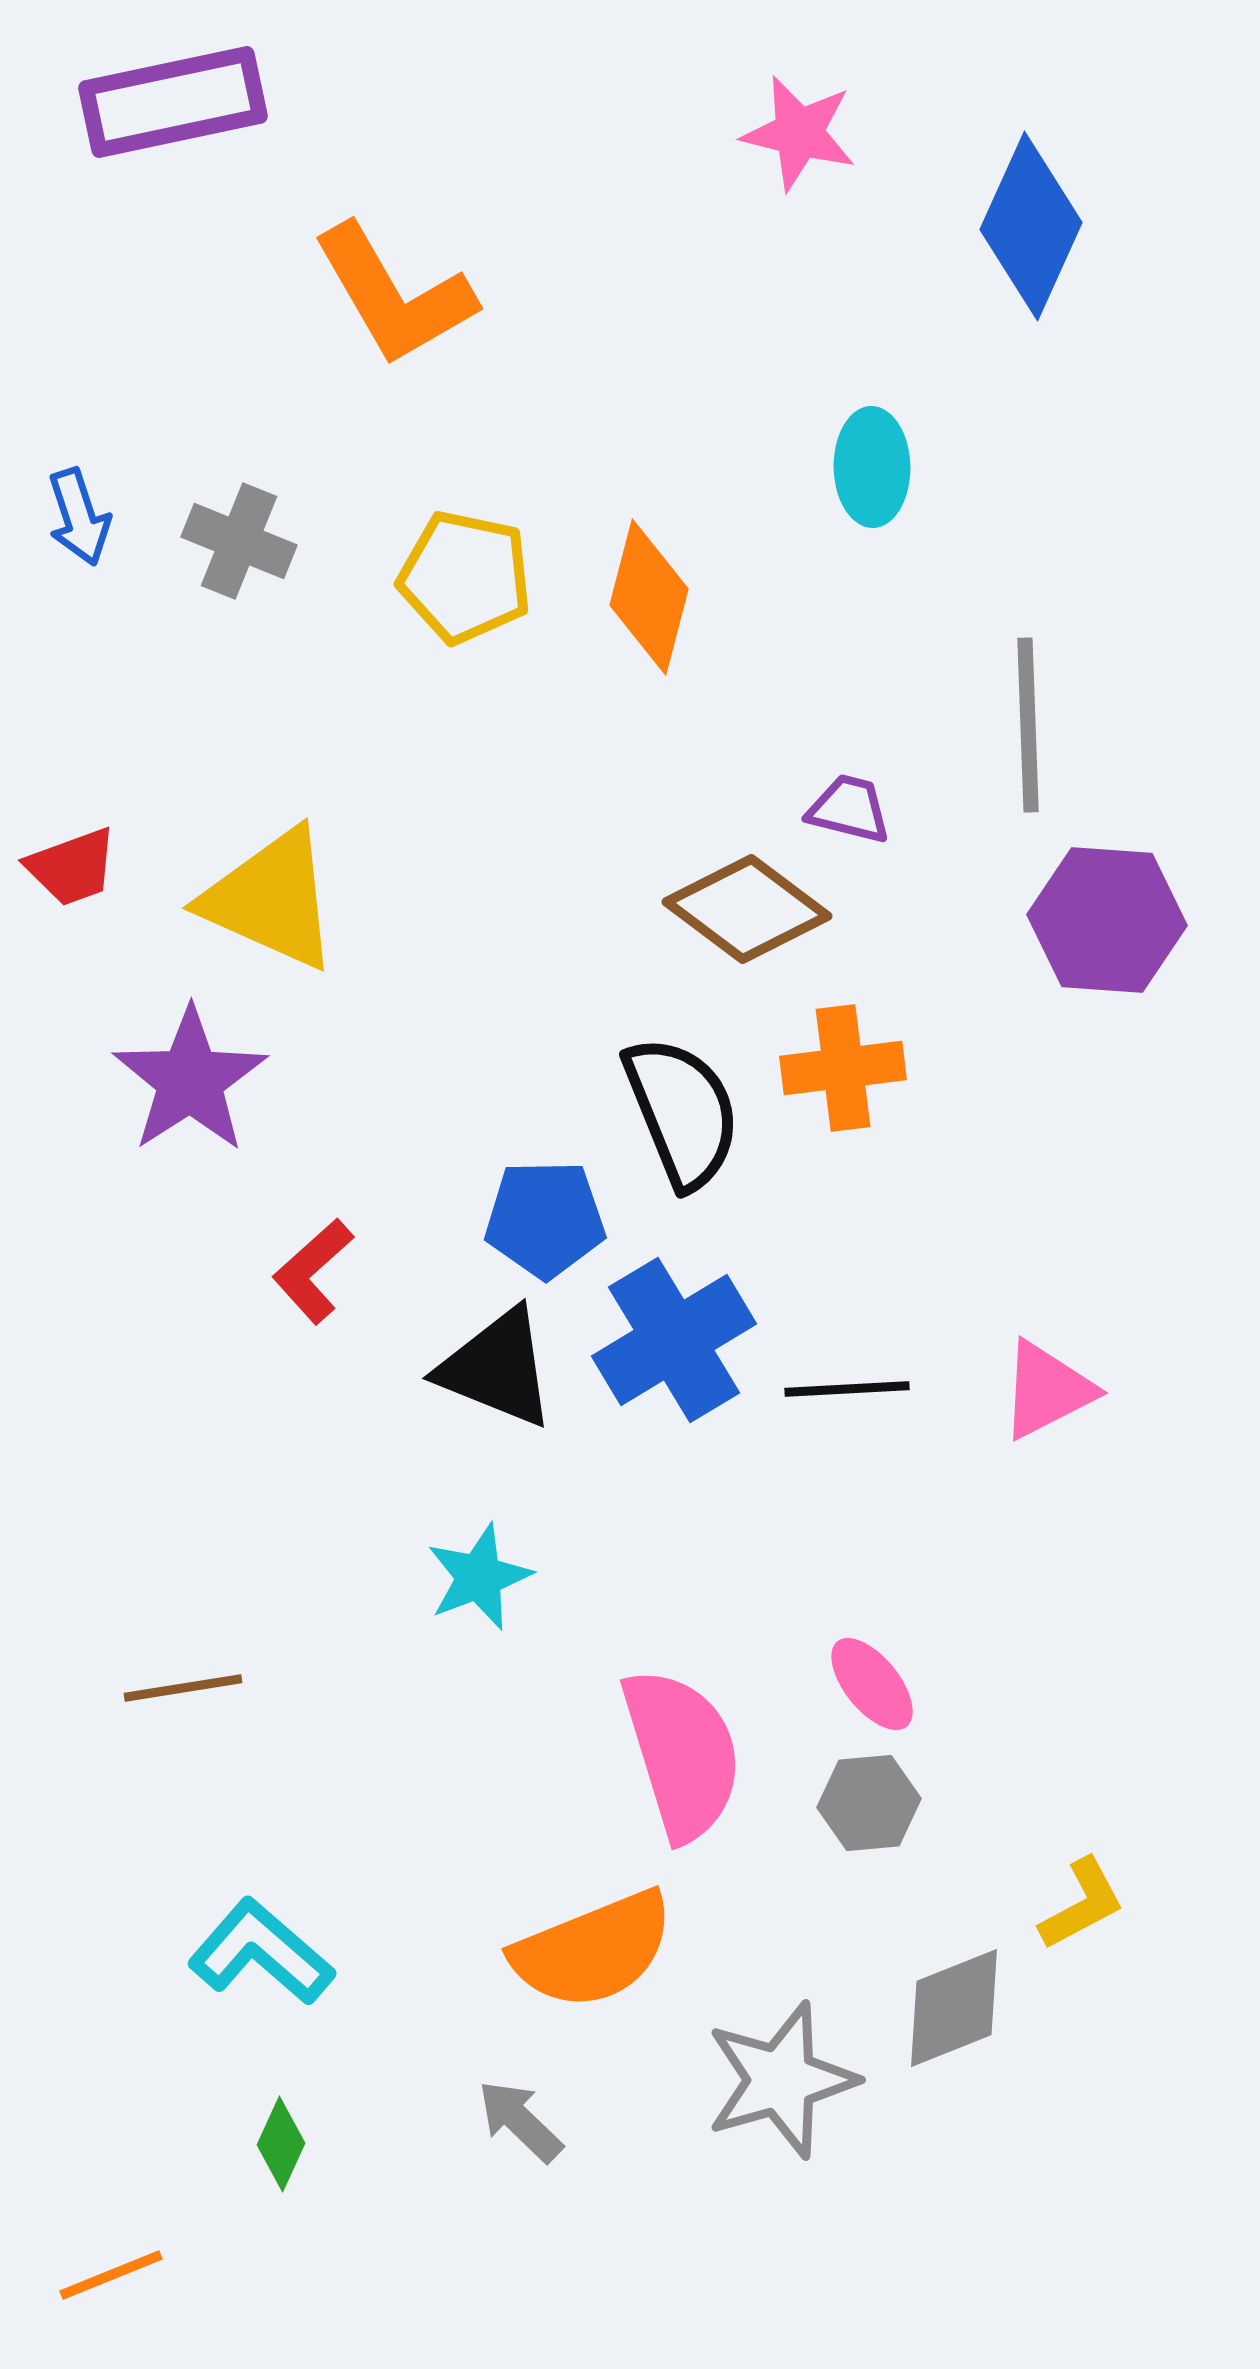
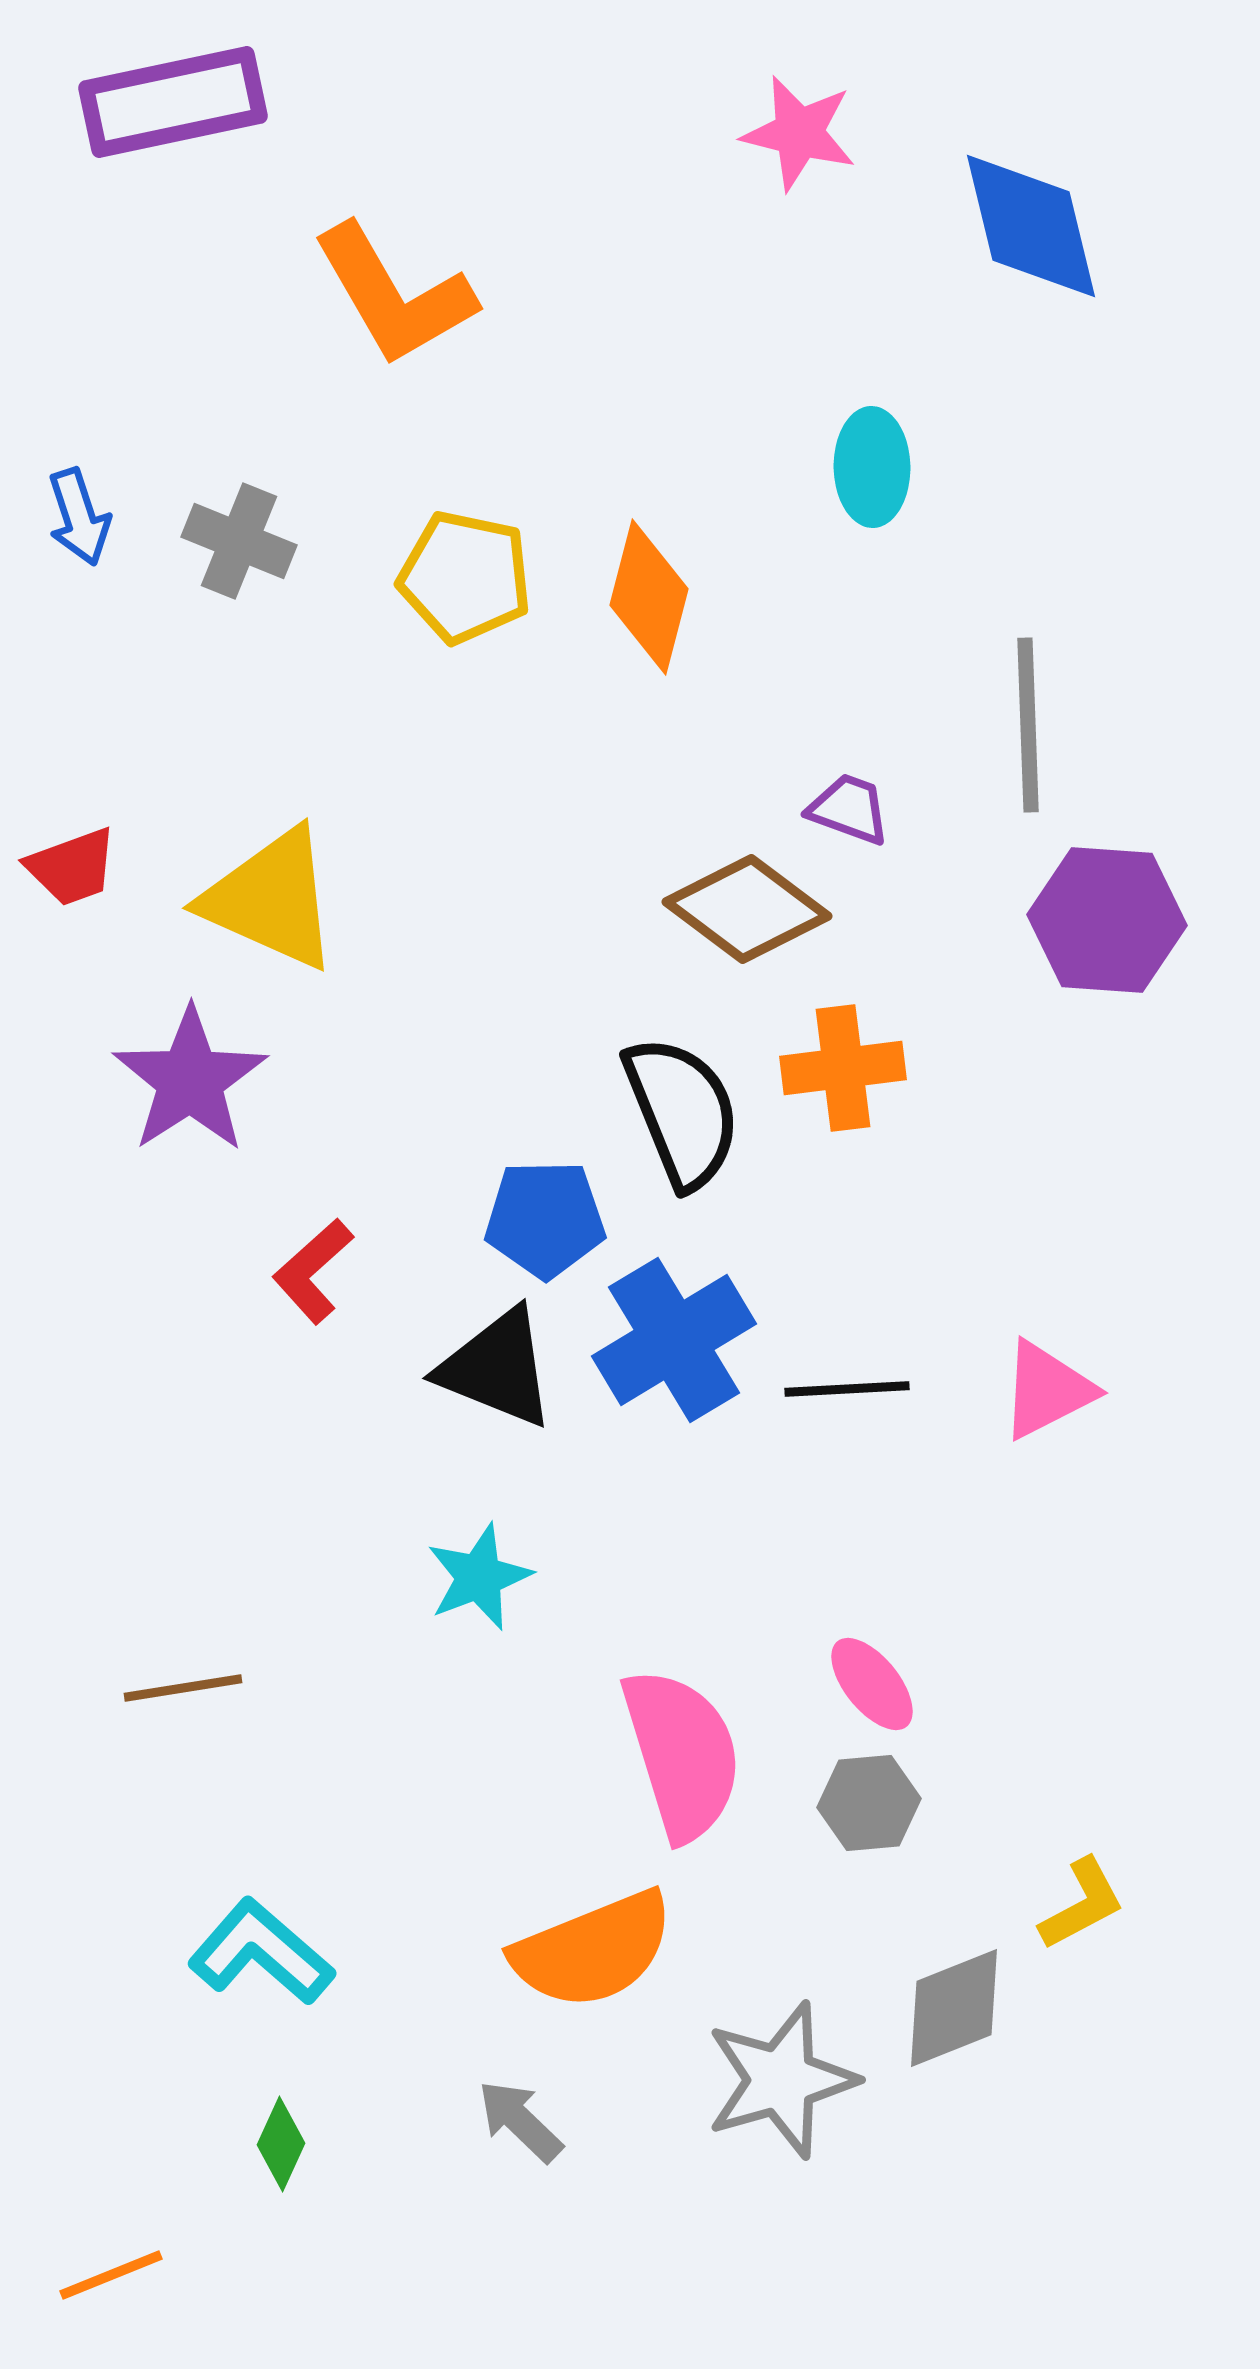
blue diamond: rotated 38 degrees counterclockwise
purple trapezoid: rotated 6 degrees clockwise
